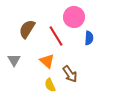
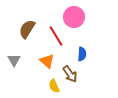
blue semicircle: moved 7 px left, 16 px down
yellow semicircle: moved 4 px right, 1 px down
